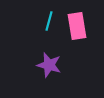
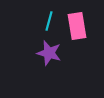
purple star: moved 12 px up
